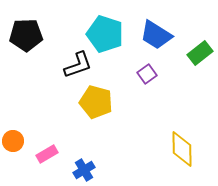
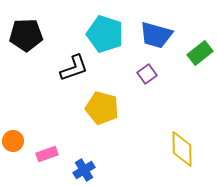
blue trapezoid: rotated 16 degrees counterclockwise
black L-shape: moved 4 px left, 3 px down
yellow pentagon: moved 6 px right, 6 px down
pink rectangle: rotated 10 degrees clockwise
